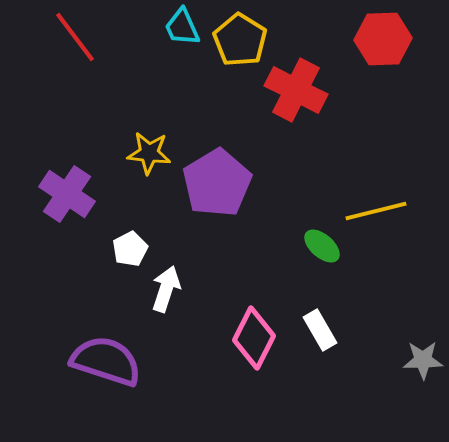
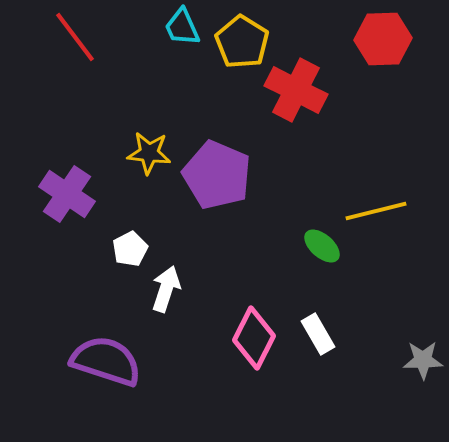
yellow pentagon: moved 2 px right, 2 px down
purple pentagon: moved 8 px up; rotated 18 degrees counterclockwise
white rectangle: moved 2 px left, 4 px down
